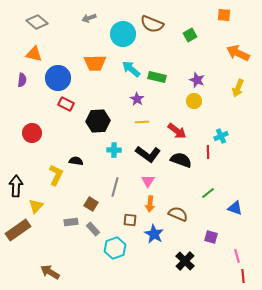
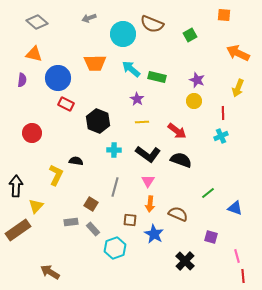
black hexagon at (98, 121): rotated 25 degrees clockwise
red line at (208, 152): moved 15 px right, 39 px up
